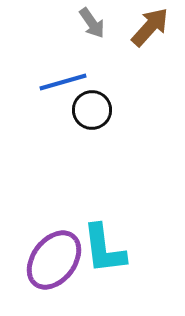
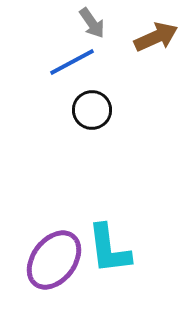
brown arrow: moved 6 px right, 10 px down; rotated 24 degrees clockwise
blue line: moved 9 px right, 20 px up; rotated 12 degrees counterclockwise
cyan L-shape: moved 5 px right
